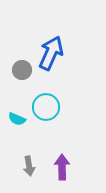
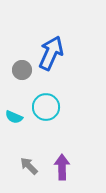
cyan semicircle: moved 3 px left, 2 px up
gray arrow: rotated 144 degrees clockwise
